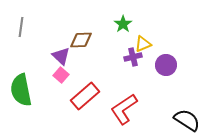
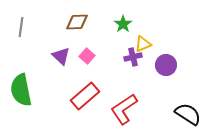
brown diamond: moved 4 px left, 18 px up
pink square: moved 26 px right, 19 px up
black semicircle: moved 1 px right, 6 px up
